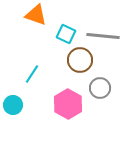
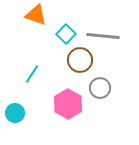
cyan square: rotated 18 degrees clockwise
cyan circle: moved 2 px right, 8 px down
